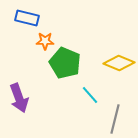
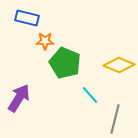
yellow diamond: moved 2 px down
purple arrow: rotated 128 degrees counterclockwise
